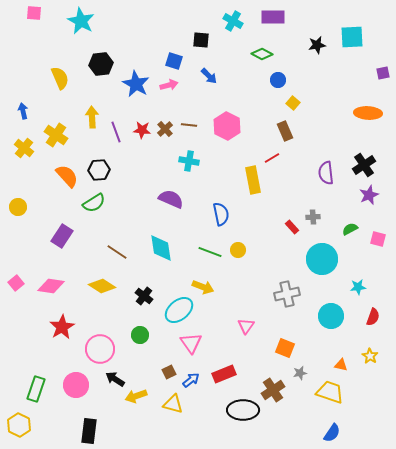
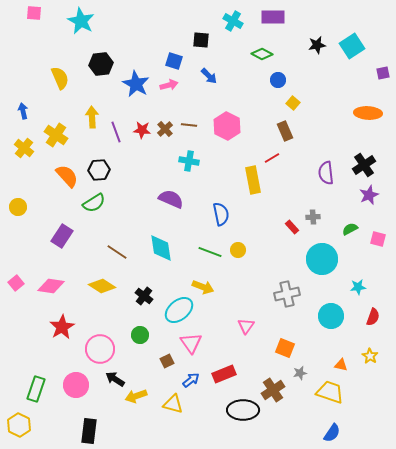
cyan square at (352, 37): moved 9 px down; rotated 30 degrees counterclockwise
brown square at (169, 372): moved 2 px left, 11 px up
